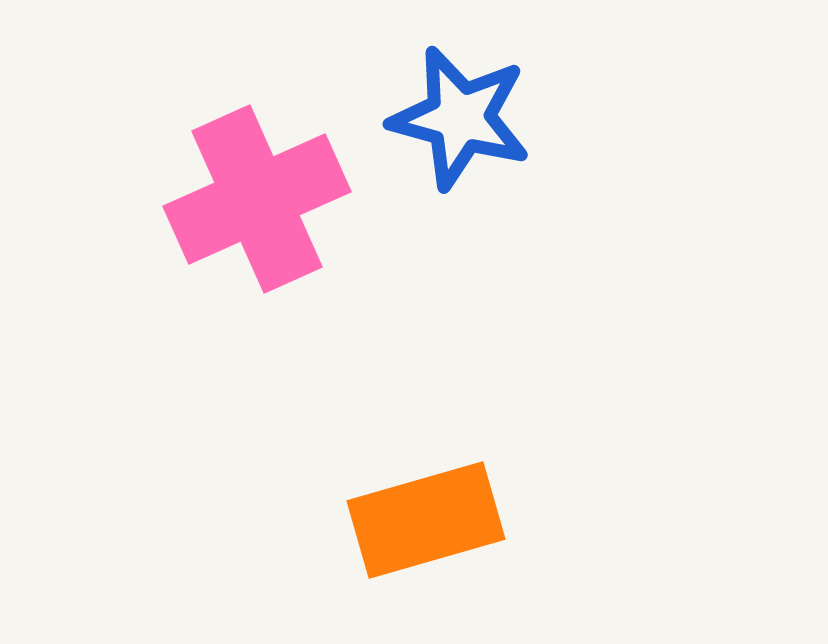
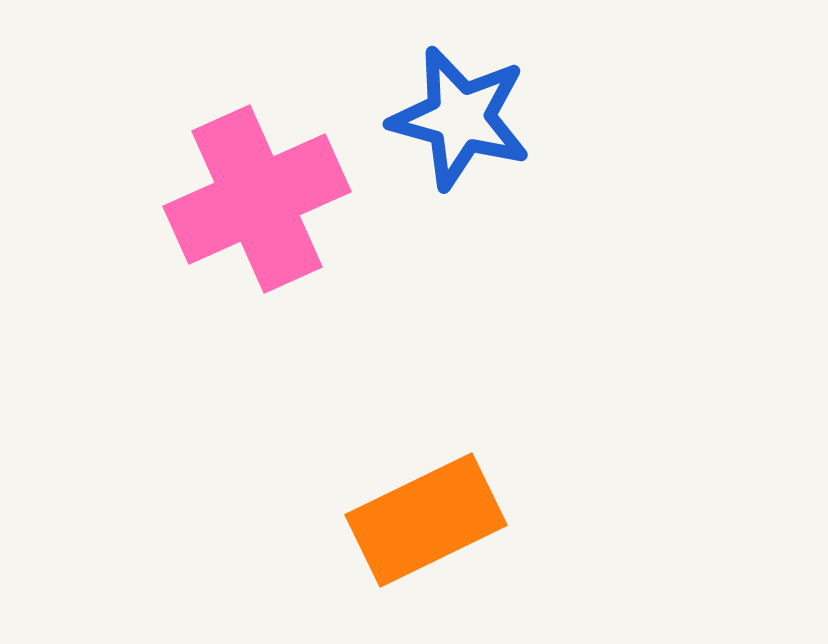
orange rectangle: rotated 10 degrees counterclockwise
